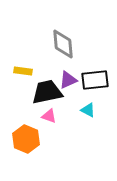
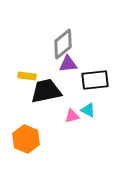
gray diamond: rotated 56 degrees clockwise
yellow rectangle: moved 4 px right, 5 px down
purple triangle: moved 16 px up; rotated 18 degrees clockwise
black trapezoid: moved 1 px left, 1 px up
pink triangle: moved 23 px right; rotated 35 degrees counterclockwise
